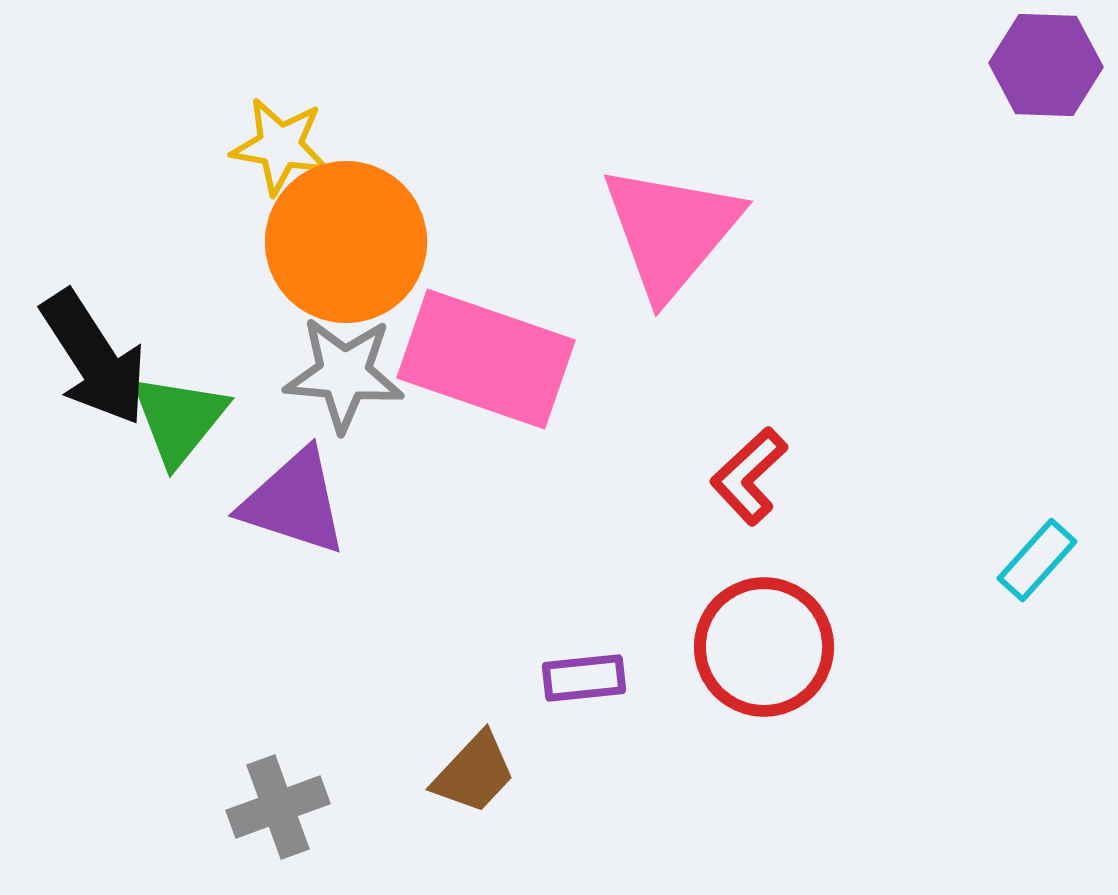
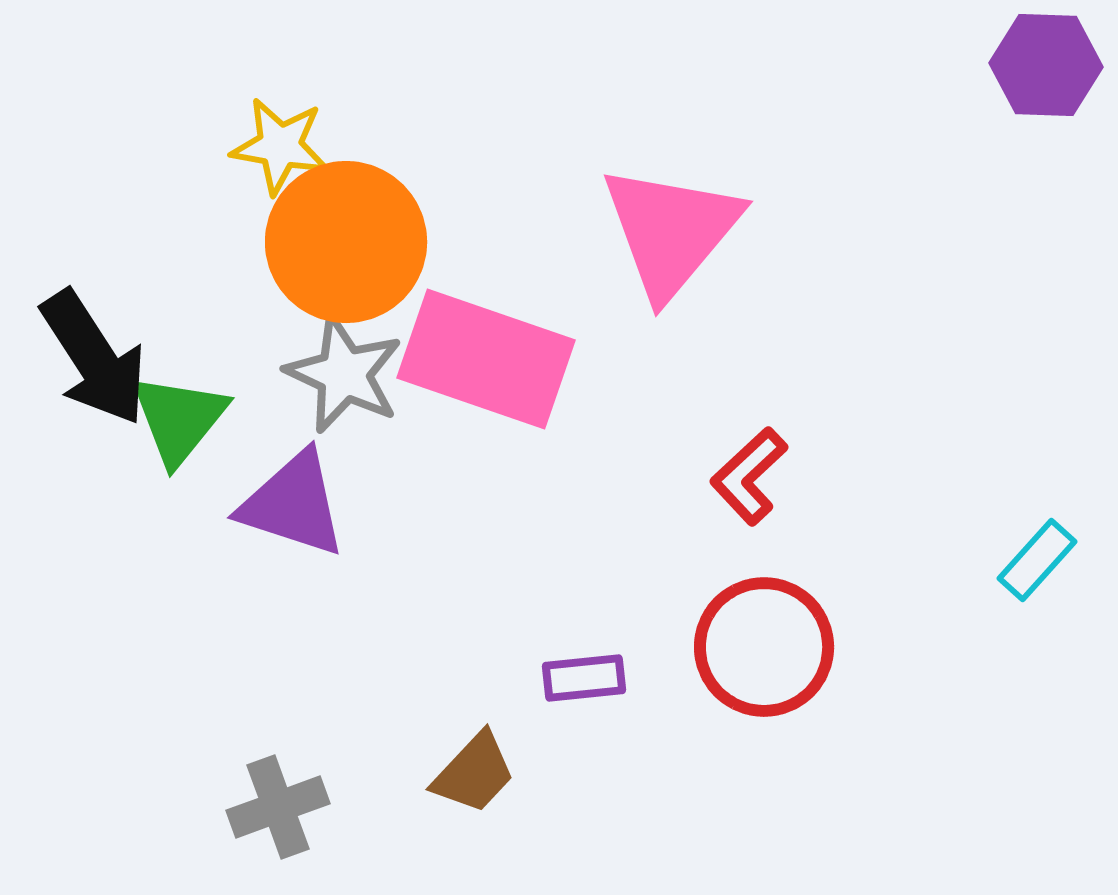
gray star: rotated 20 degrees clockwise
purple triangle: moved 1 px left, 2 px down
